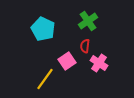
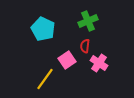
green cross: rotated 12 degrees clockwise
pink square: moved 1 px up
